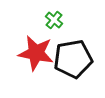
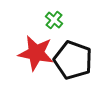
black pentagon: moved 1 px down; rotated 30 degrees clockwise
